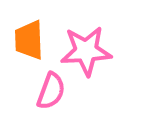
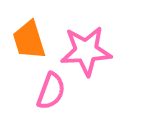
orange trapezoid: rotated 15 degrees counterclockwise
